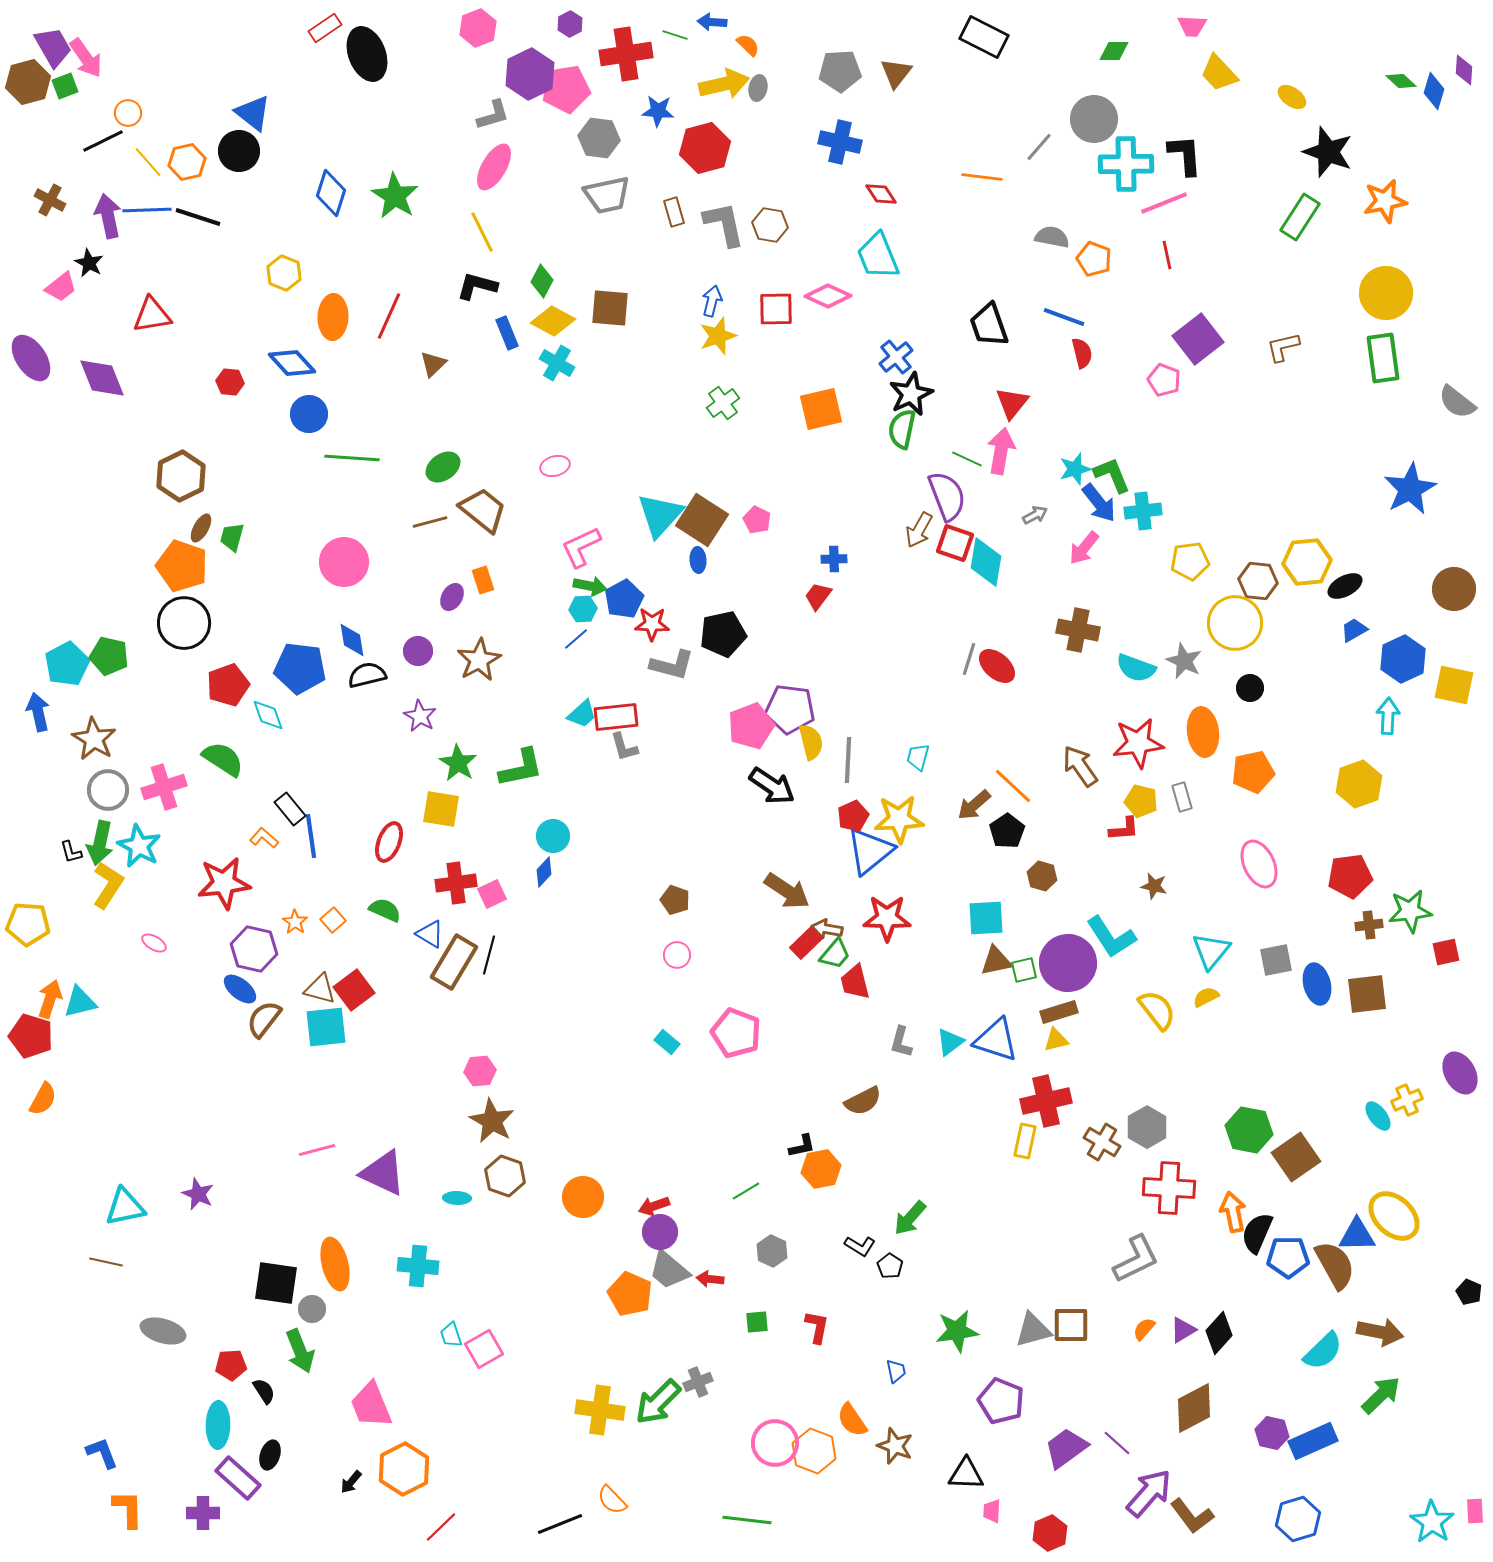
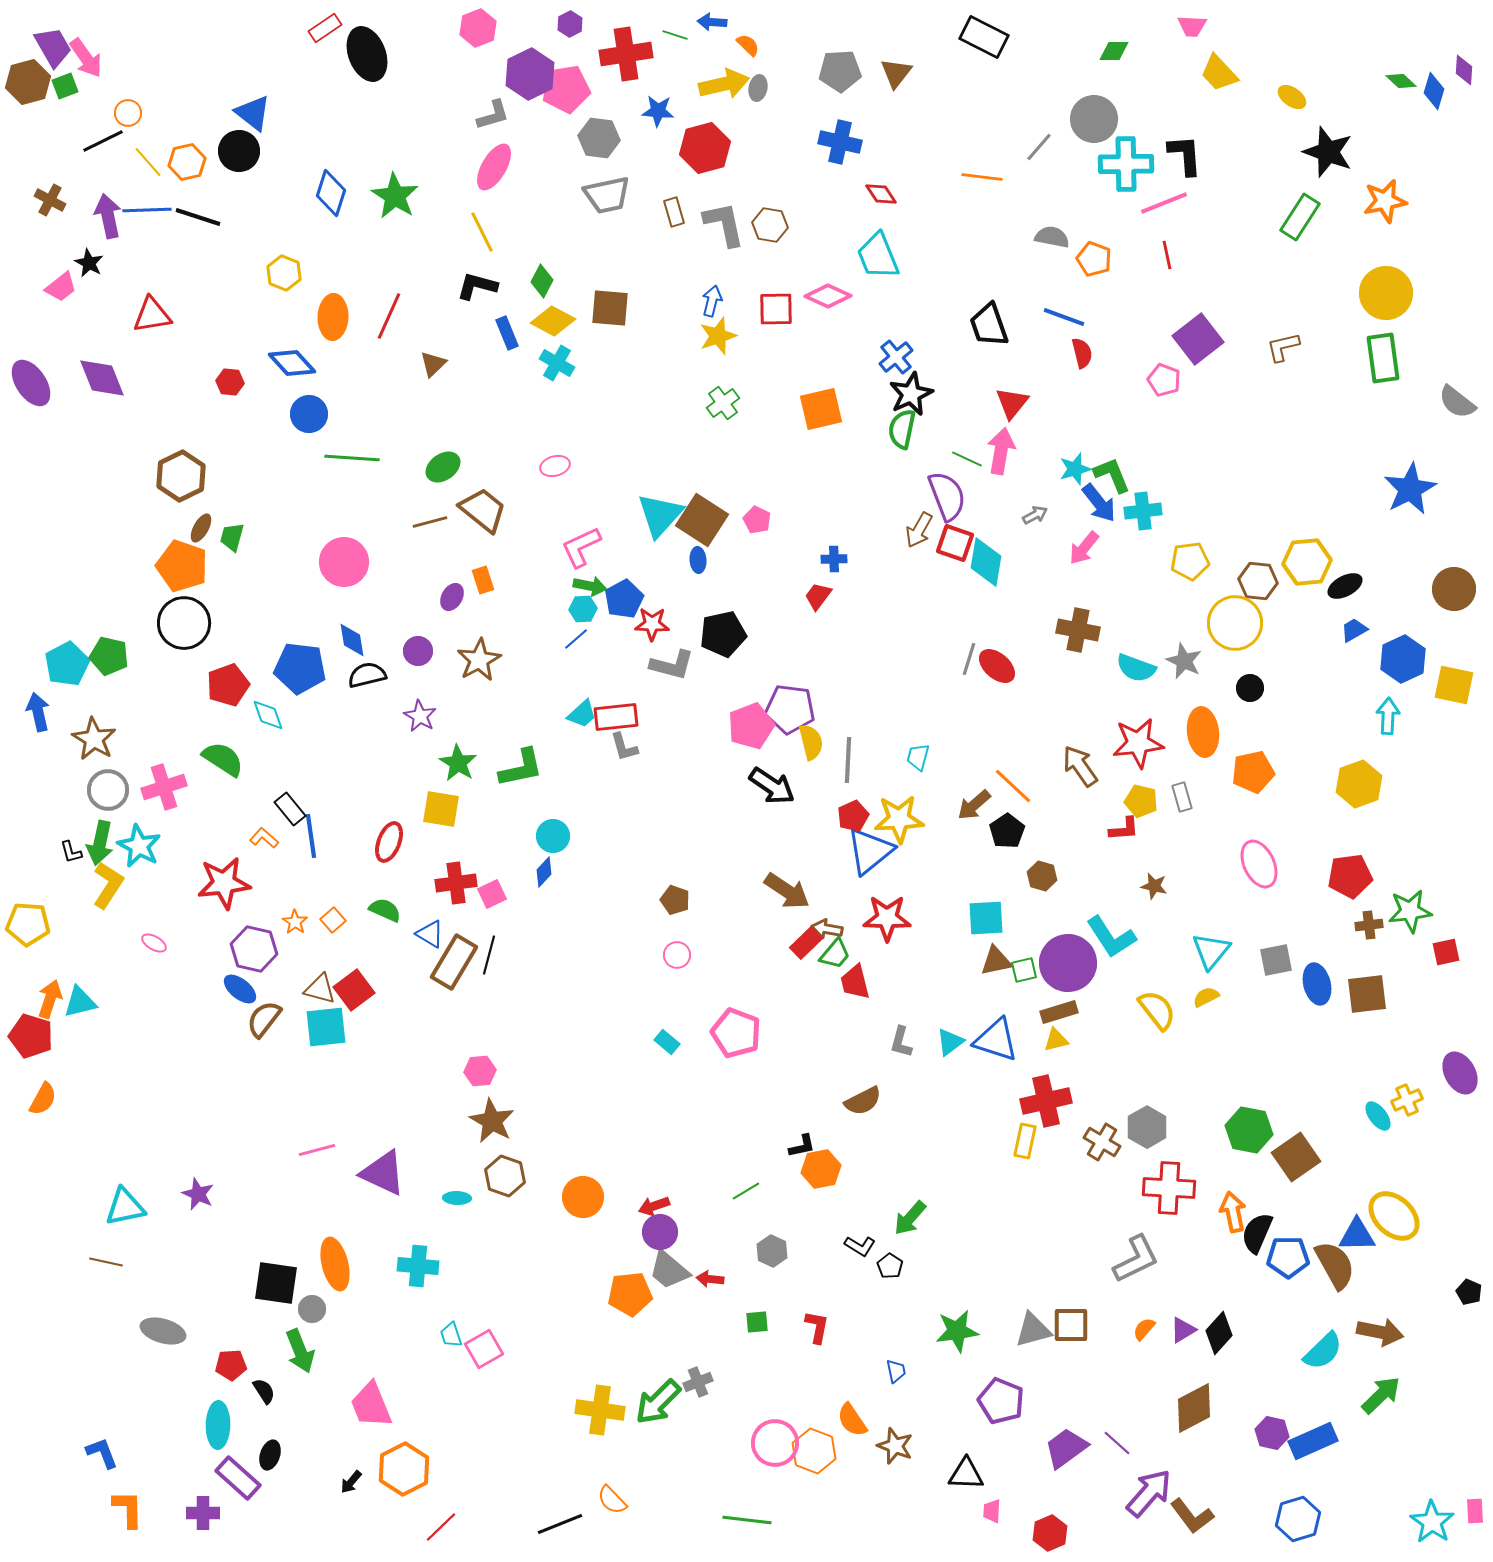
purple ellipse at (31, 358): moved 25 px down
orange pentagon at (630, 1294): rotated 30 degrees counterclockwise
